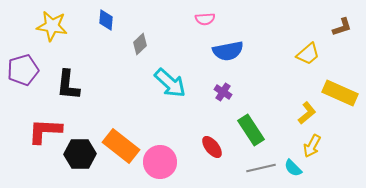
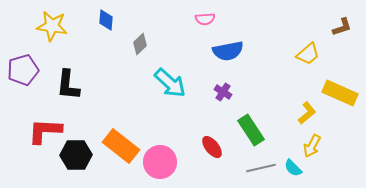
black hexagon: moved 4 px left, 1 px down
